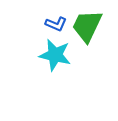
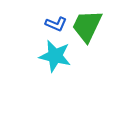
cyan star: moved 1 px down
